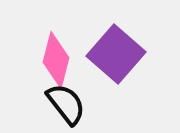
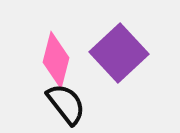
purple square: moved 3 px right, 1 px up; rotated 6 degrees clockwise
